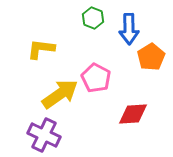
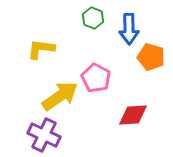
orange pentagon: rotated 24 degrees counterclockwise
yellow arrow: moved 2 px down
red diamond: moved 1 px down
